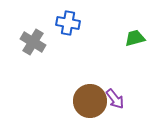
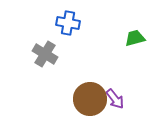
gray cross: moved 12 px right, 12 px down
brown circle: moved 2 px up
